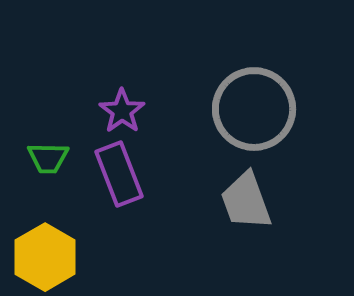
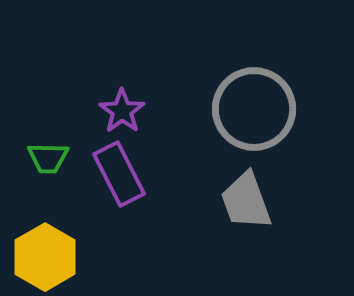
purple rectangle: rotated 6 degrees counterclockwise
